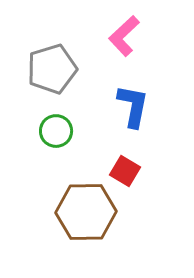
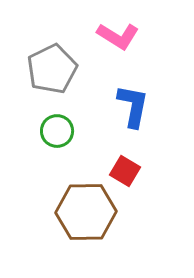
pink L-shape: moved 6 px left; rotated 105 degrees counterclockwise
gray pentagon: rotated 9 degrees counterclockwise
green circle: moved 1 px right
